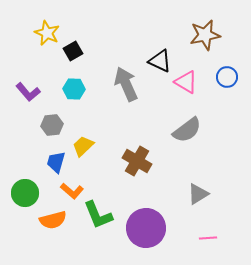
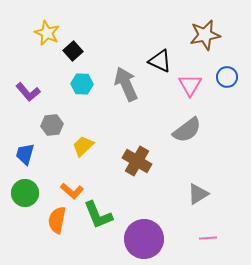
black square: rotated 12 degrees counterclockwise
pink triangle: moved 4 px right, 3 px down; rotated 30 degrees clockwise
cyan hexagon: moved 8 px right, 5 px up
blue trapezoid: moved 31 px left, 8 px up
orange semicircle: moved 4 px right; rotated 116 degrees clockwise
purple circle: moved 2 px left, 11 px down
